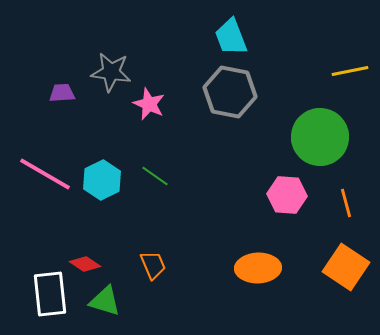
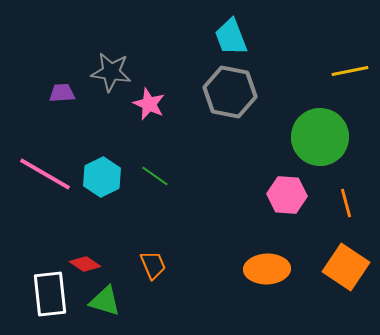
cyan hexagon: moved 3 px up
orange ellipse: moved 9 px right, 1 px down
